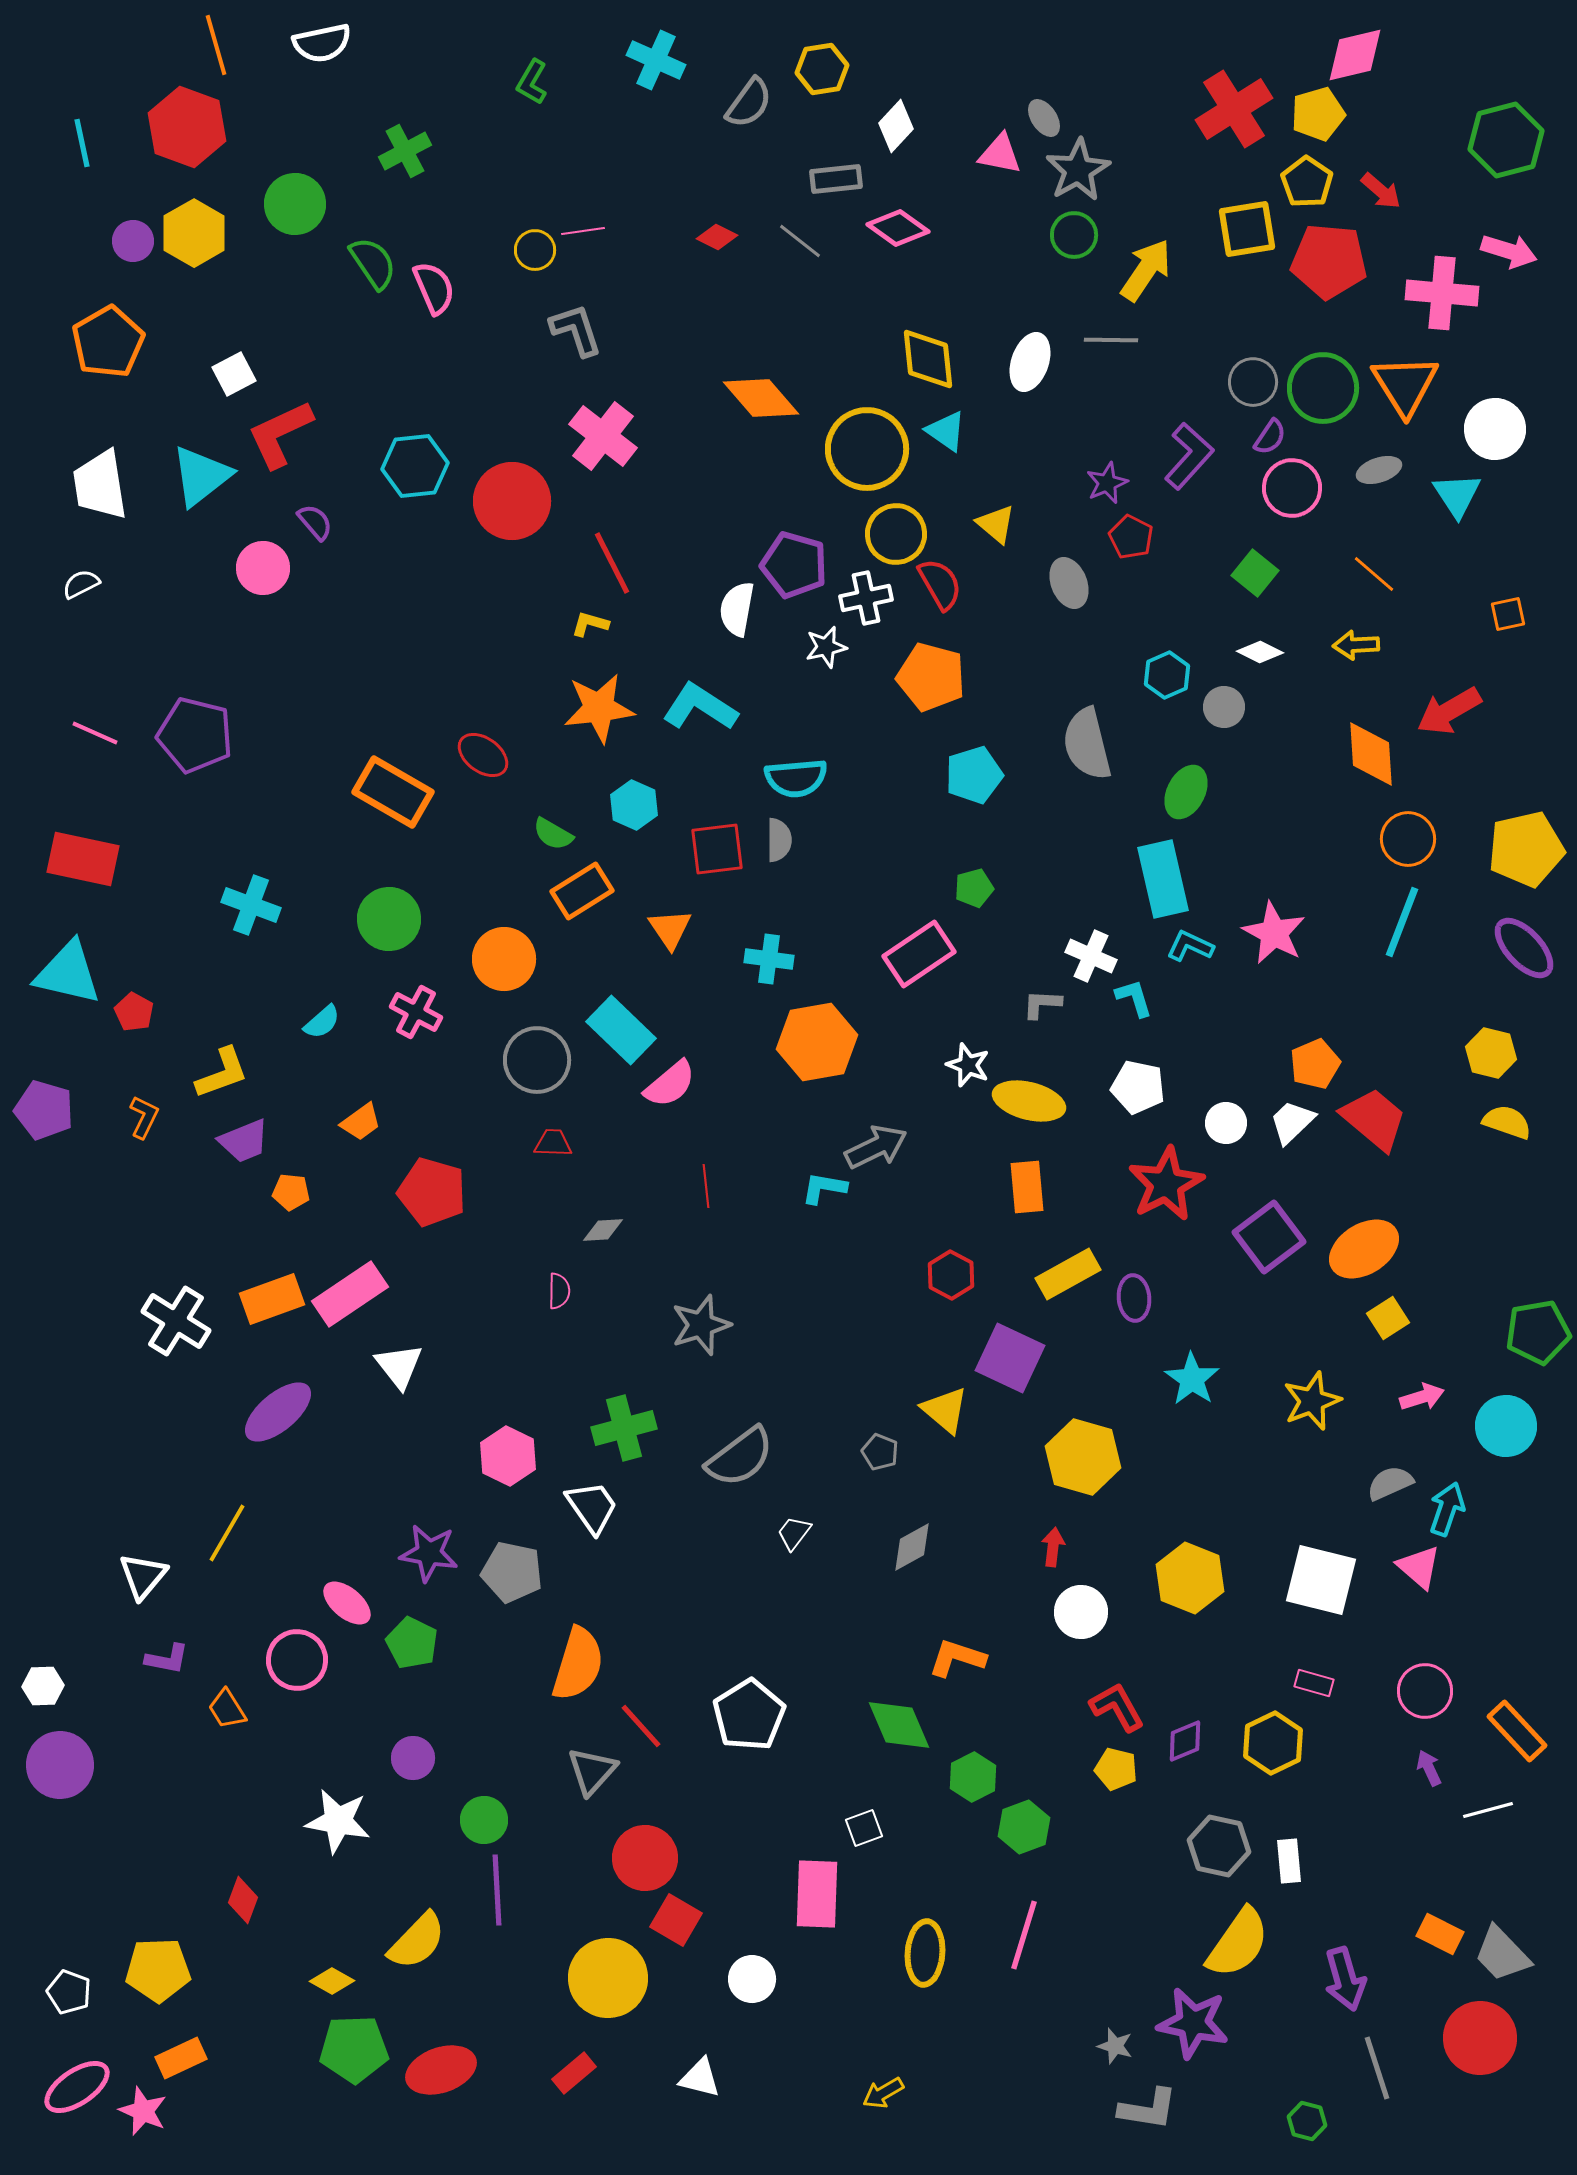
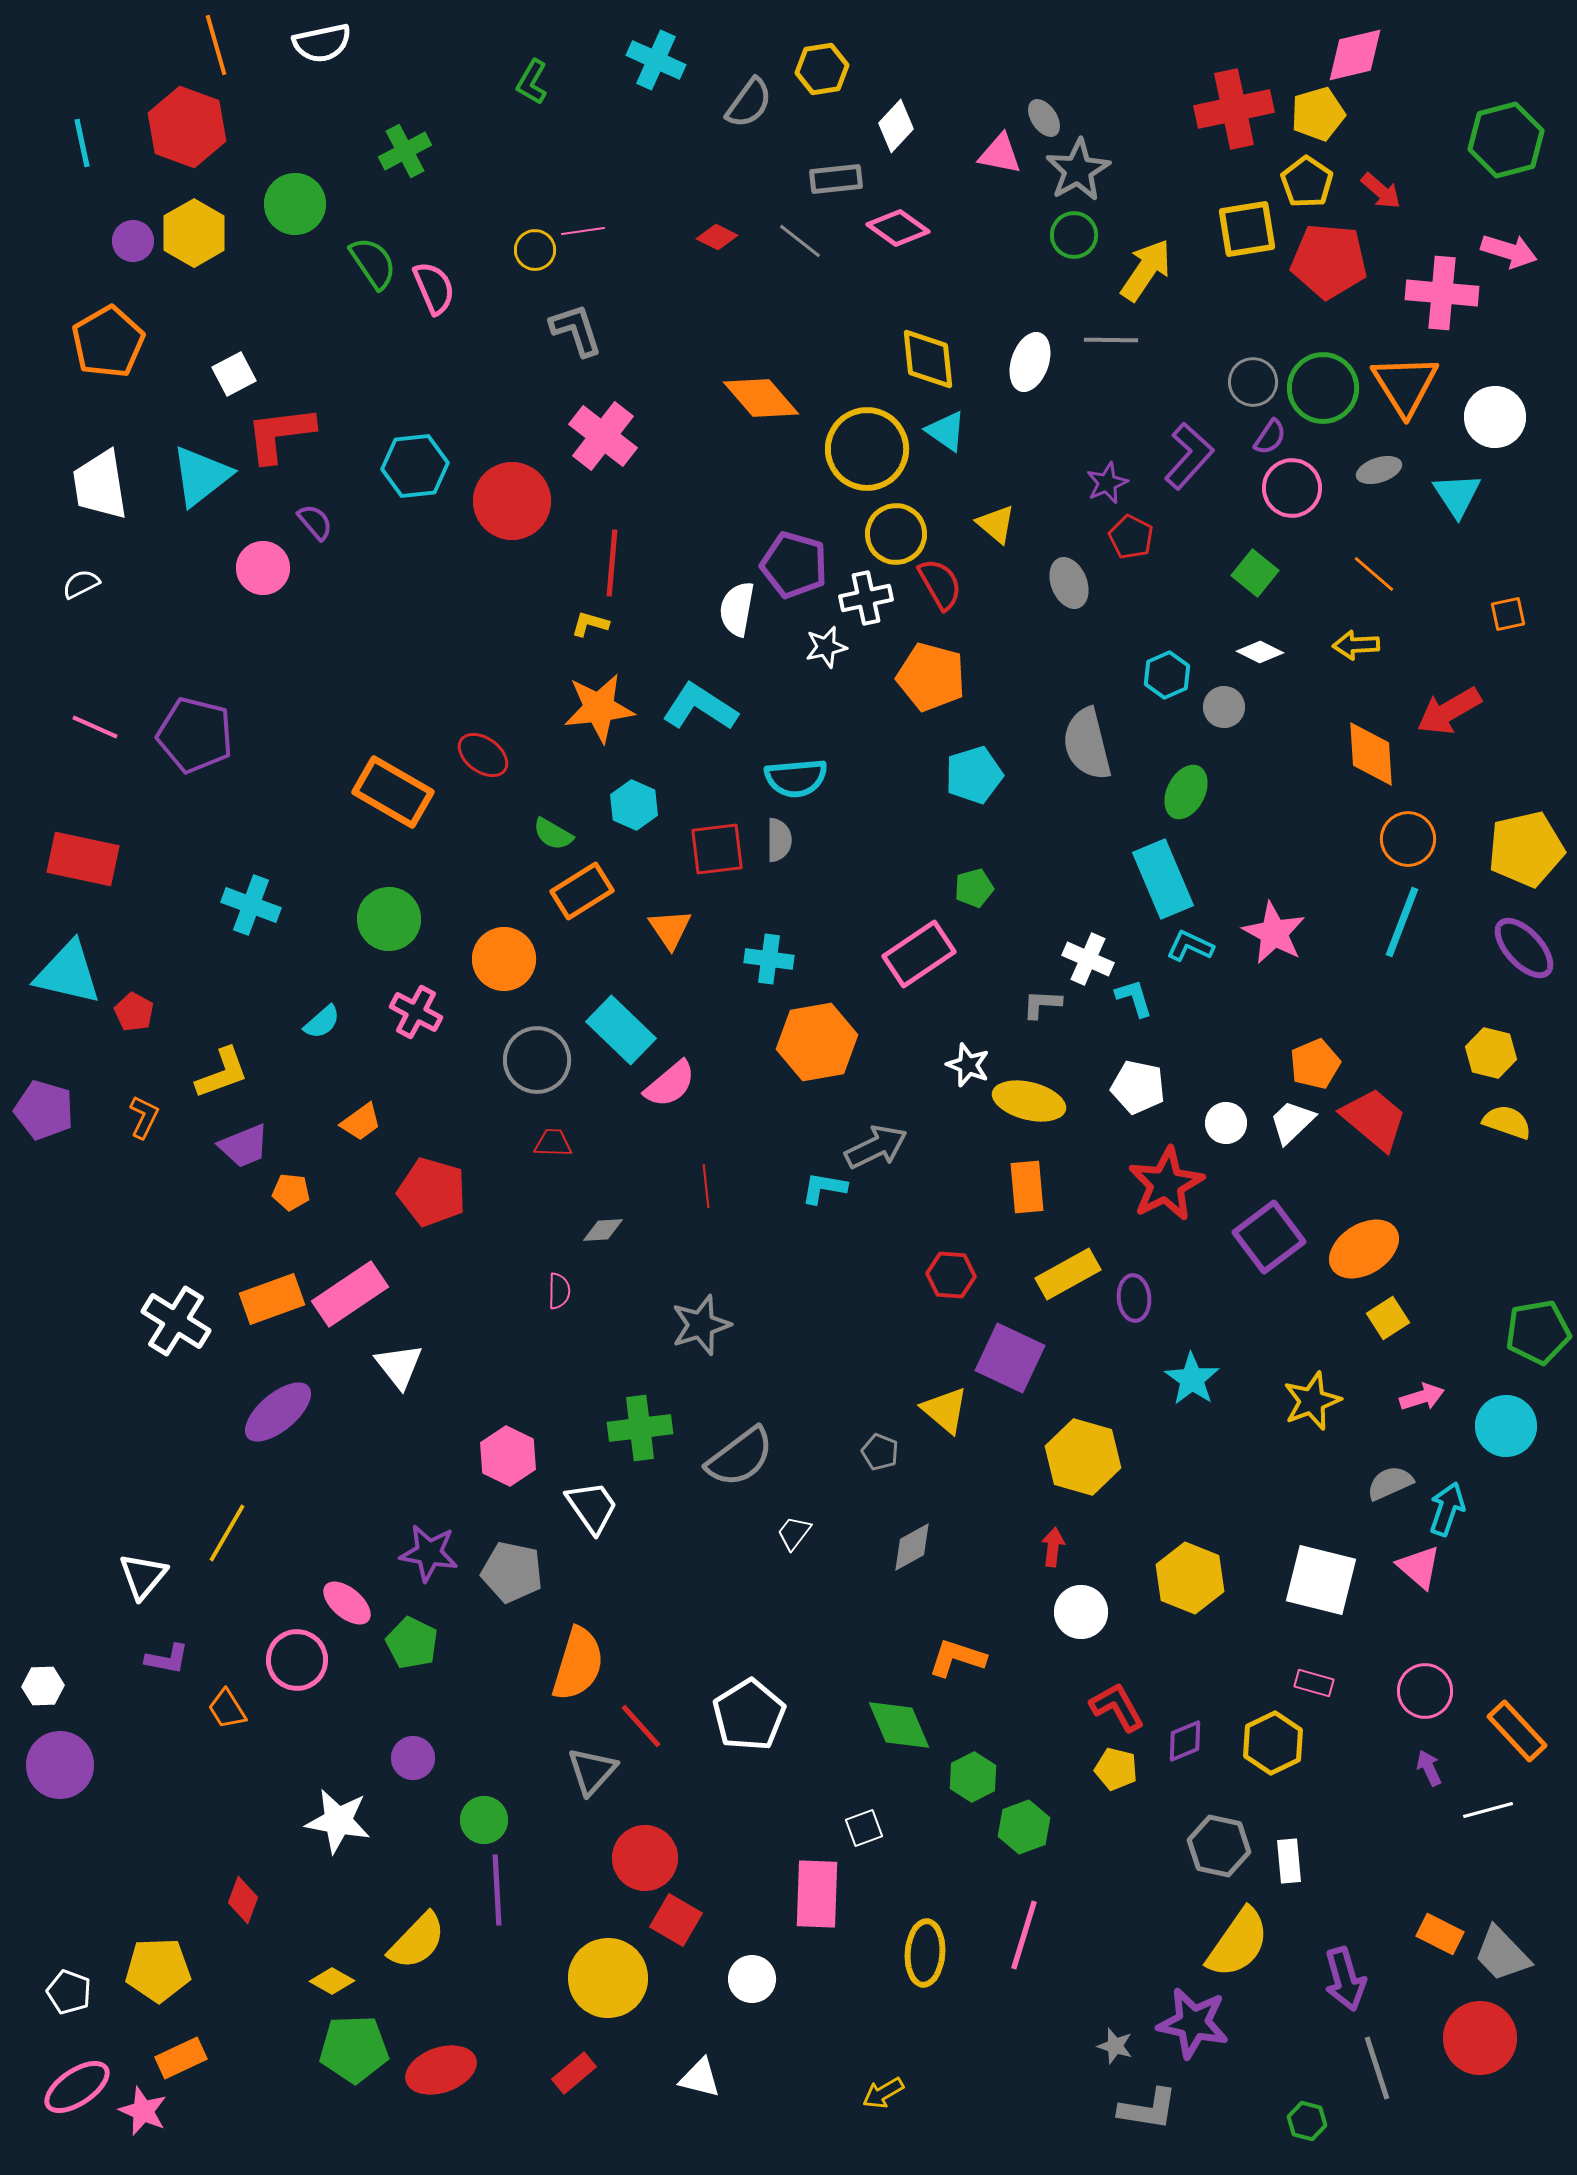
red cross at (1234, 109): rotated 20 degrees clockwise
white circle at (1495, 429): moved 12 px up
red L-shape at (280, 434): rotated 18 degrees clockwise
red line at (612, 563): rotated 32 degrees clockwise
pink line at (95, 733): moved 6 px up
cyan rectangle at (1163, 879): rotated 10 degrees counterclockwise
white cross at (1091, 956): moved 3 px left, 3 px down
purple trapezoid at (244, 1141): moved 5 px down
red hexagon at (951, 1275): rotated 24 degrees counterclockwise
green cross at (624, 1428): moved 16 px right; rotated 8 degrees clockwise
